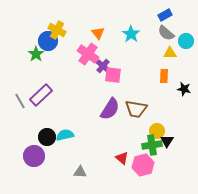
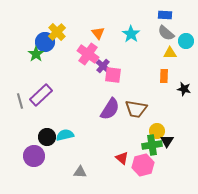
blue rectangle: rotated 32 degrees clockwise
yellow cross: moved 2 px down; rotated 18 degrees clockwise
blue circle: moved 3 px left, 1 px down
gray line: rotated 14 degrees clockwise
